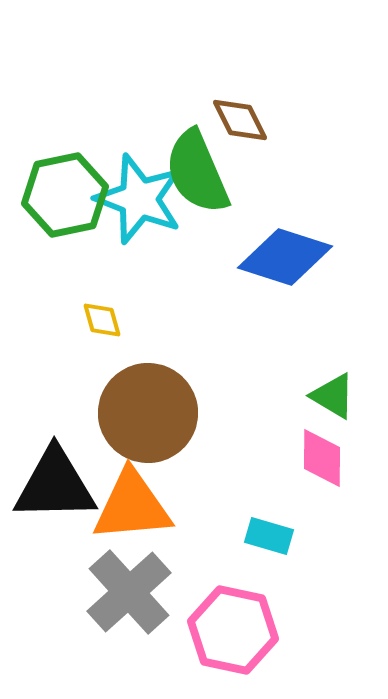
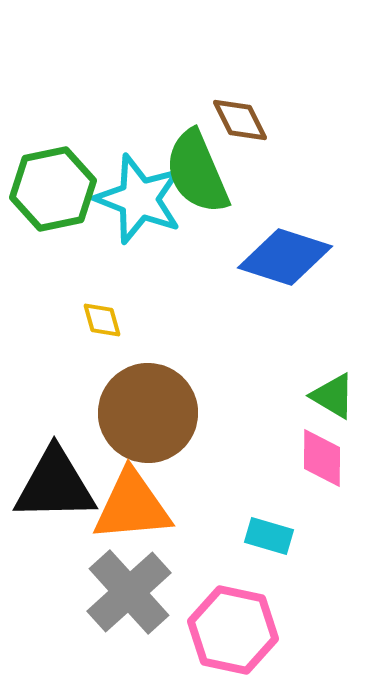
green hexagon: moved 12 px left, 6 px up
